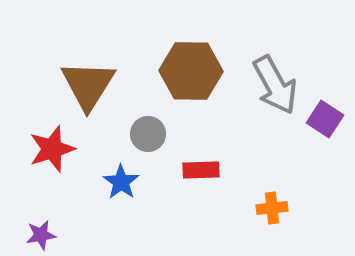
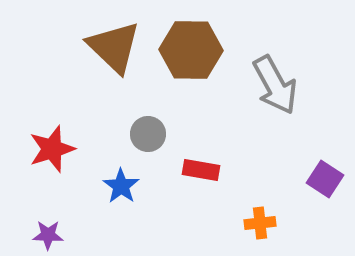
brown hexagon: moved 21 px up
brown triangle: moved 26 px right, 38 px up; rotated 18 degrees counterclockwise
purple square: moved 60 px down
red rectangle: rotated 12 degrees clockwise
blue star: moved 4 px down
orange cross: moved 12 px left, 15 px down
purple star: moved 7 px right; rotated 12 degrees clockwise
